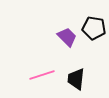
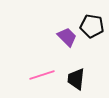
black pentagon: moved 2 px left, 2 px up
